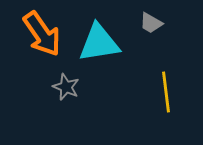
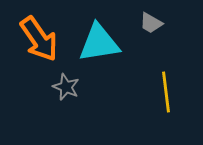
orange arrow: moved 3 px left, 5 px down
